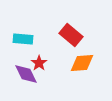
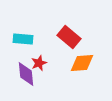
red rectangle: moved 2 px left, 2 px down
red star: rotated 14 degrees clockwise
purple diamond: rotated 20 degrees clockwise
